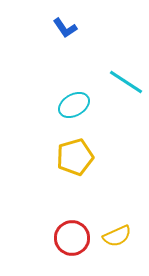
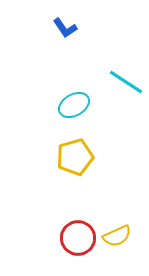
red circle: moved 6 px right
